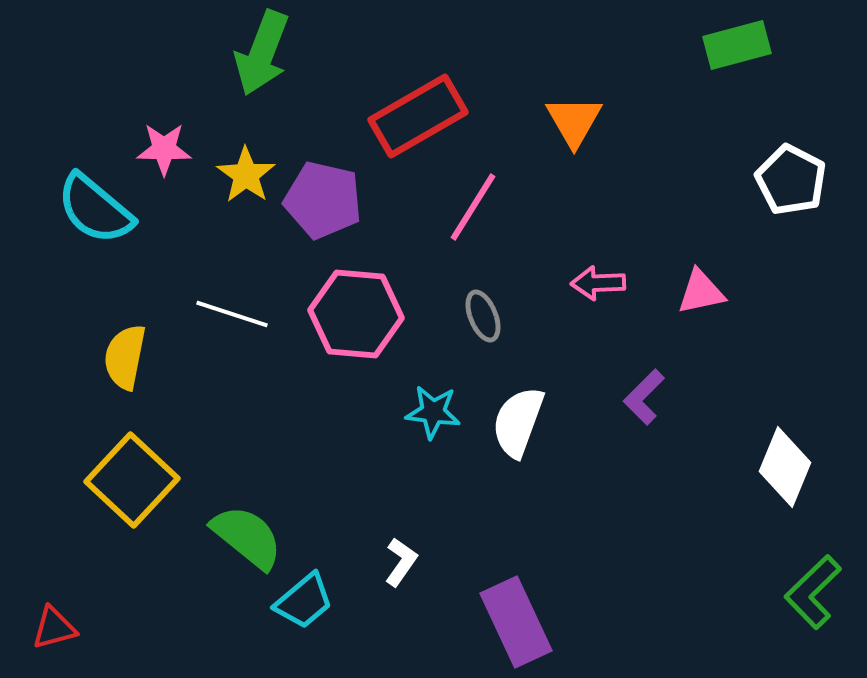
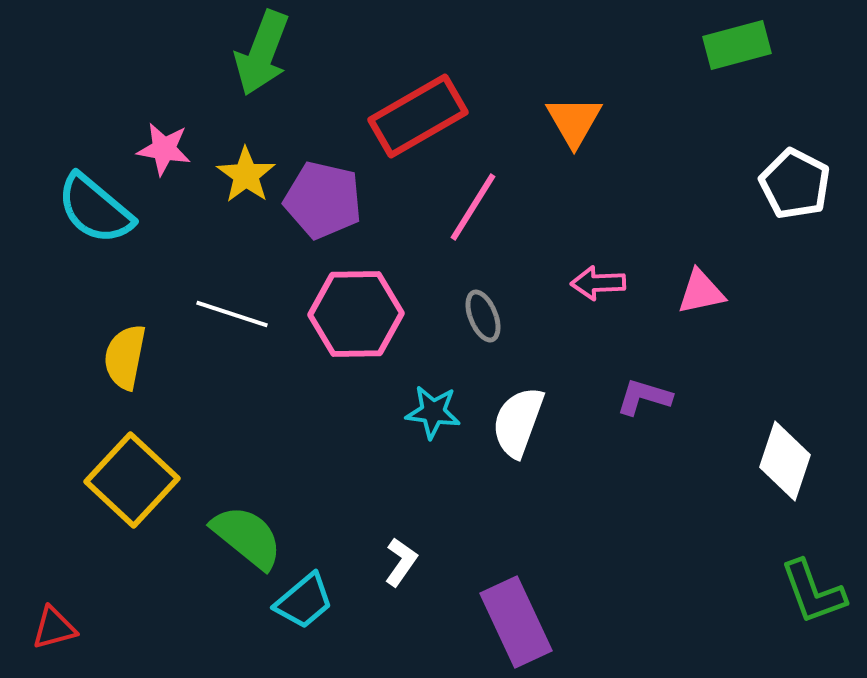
pink star: rotated 8 degrees clockwise
white pentagon: moved 4 px right, 4 px down
pink hexagon: rotated 6 degrees counterclockwise
purple L-shape: rotated 62 degrees clockwise
white diamond: moved 6 px up; rotated 4 degrees counterclockwise
green L-shape: rotated 66 degrees counterclockwise
